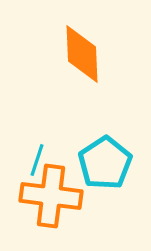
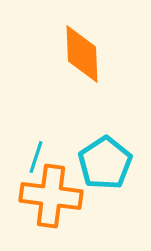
cyan line: moved 1 px left, 3 px up
